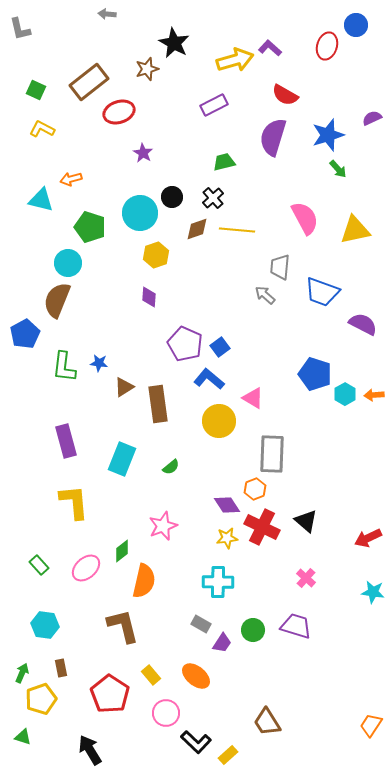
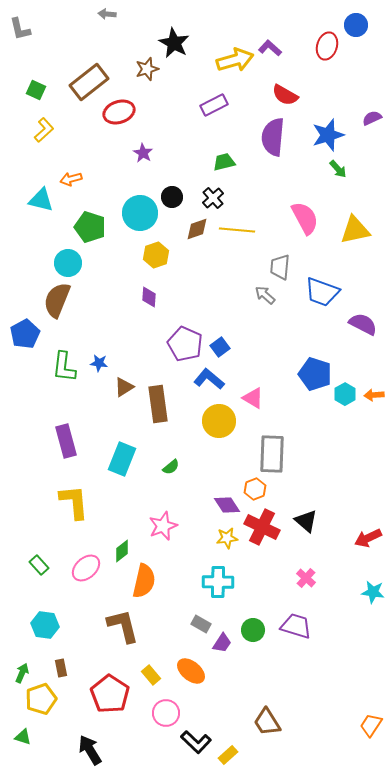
yellow L-shape at (42, 129): moved 2 px right, 1 px down; rotated 110 degrees clockwise
purple semicircle at (273, 137): rotated 12 degrees counterclockwise
orange ellipse at (196, 676): moved 5 px left, 5 px up
